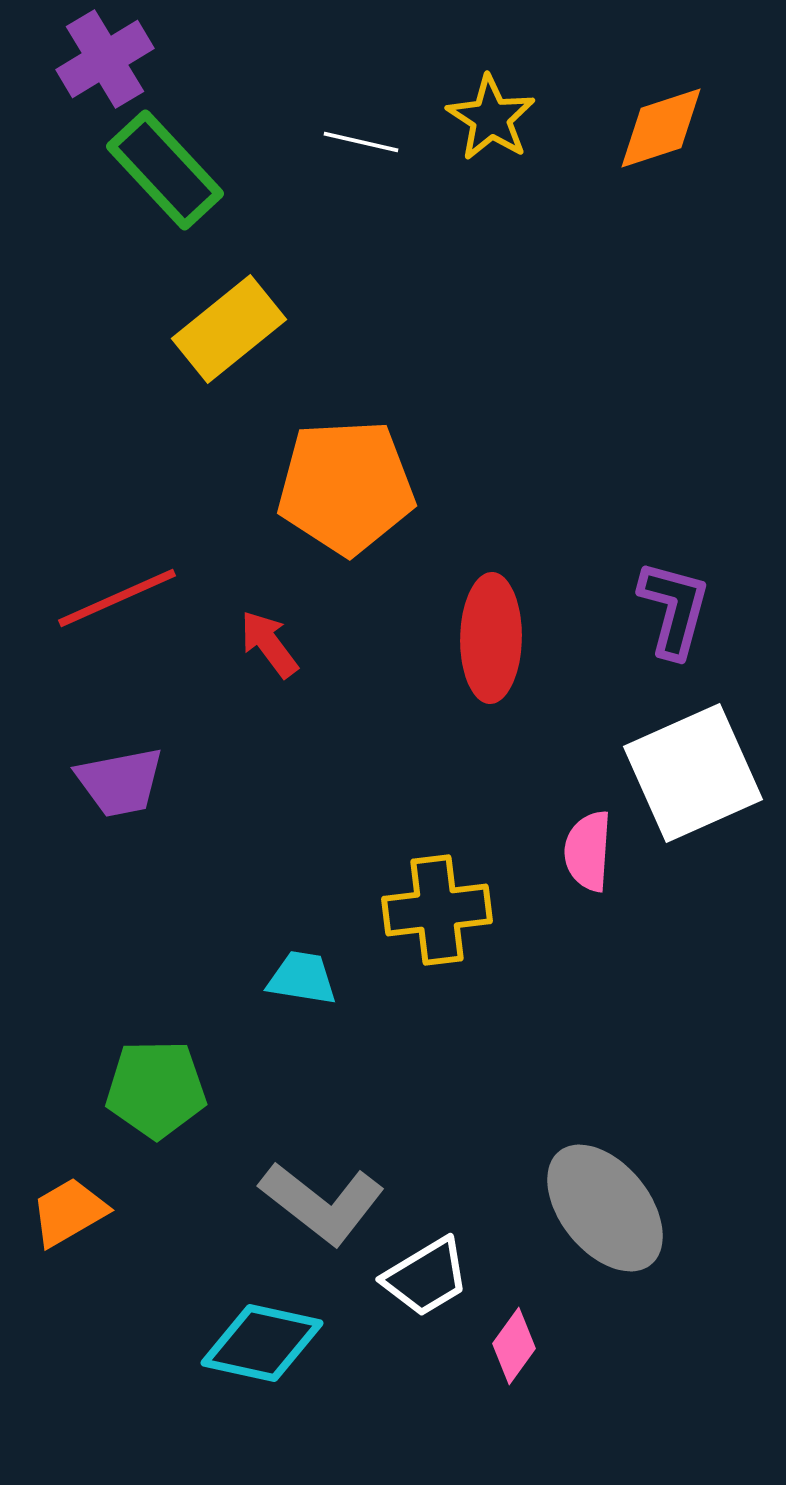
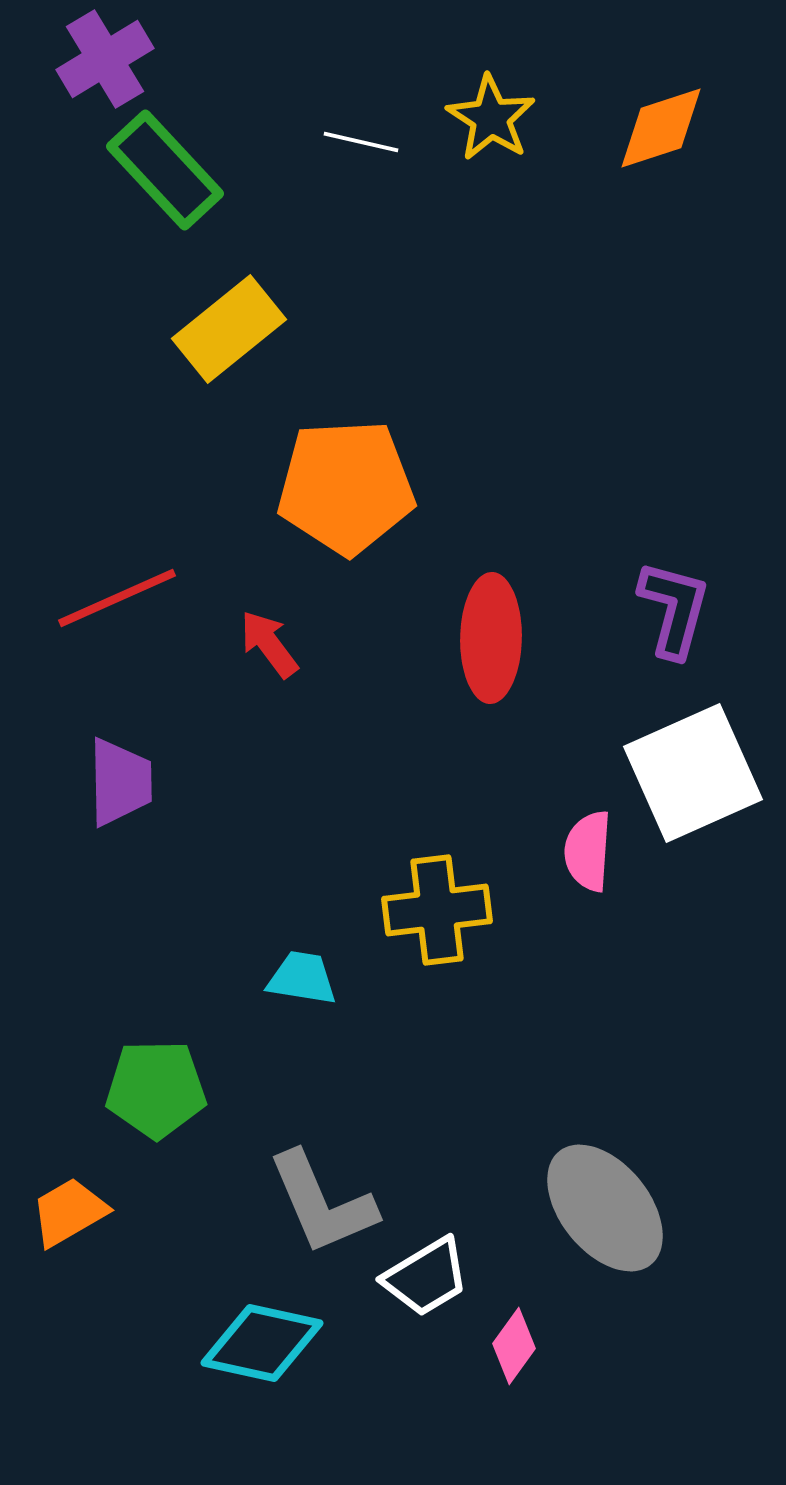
purple trapezoid: rotated 80 degrees counterclockwise
gray L-shape: rotated 29 degrees clockwise
